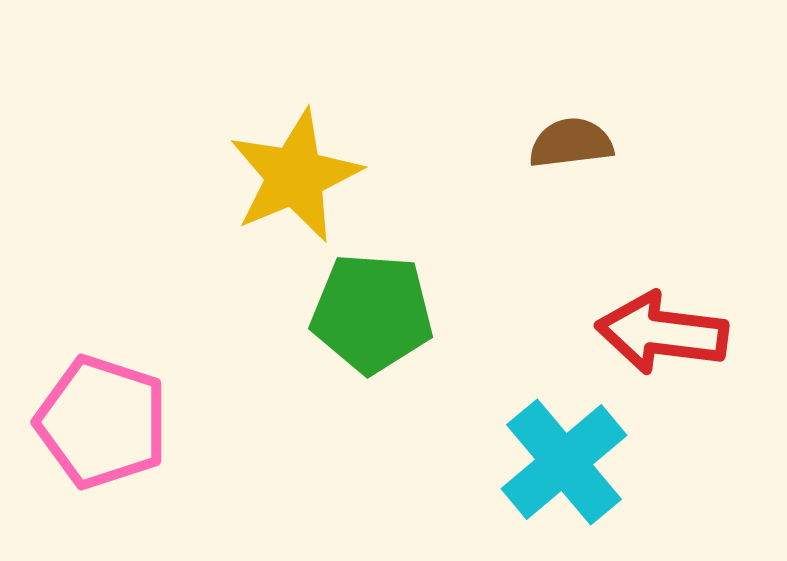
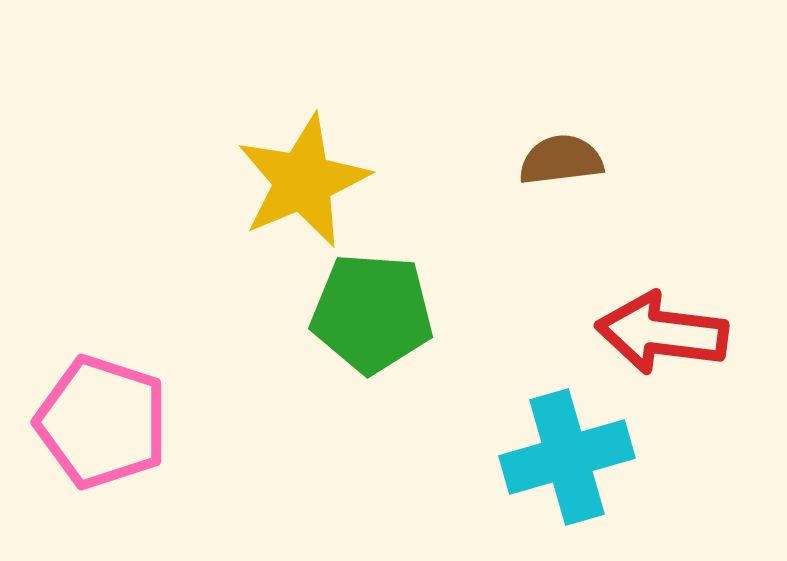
brown semicircle: moved 10 px left, 17 px down
yellow star: moved 8 px right, 5 px down
cyan cross: moved 3 px right, 5 px up; rotated 24 degrees clockwise
